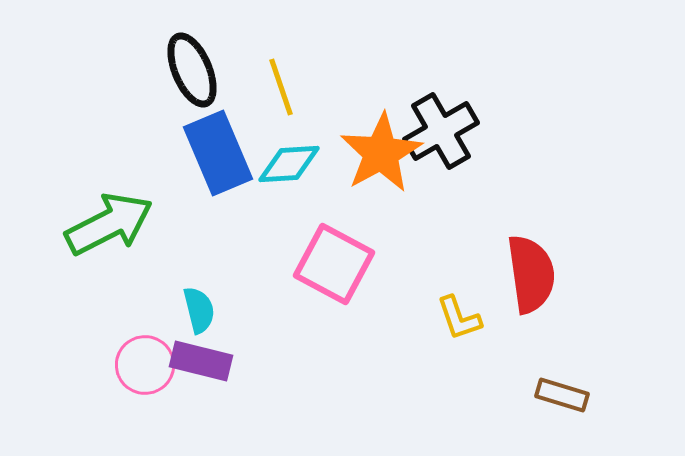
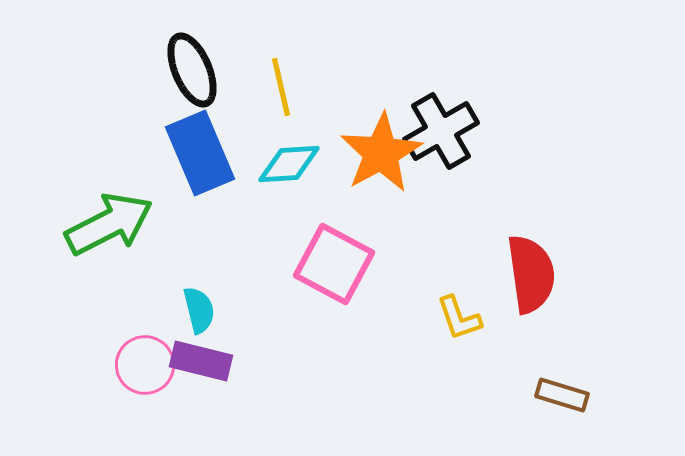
yellow line: rotated 6 degrees clockwise
blue rectangle: moved 18 px left
